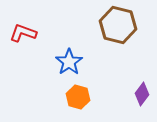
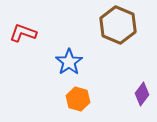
brown hexagon: rotated 9 degrees clockwise
orange hexagon: moved 2 px down
